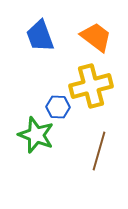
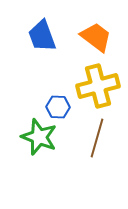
blue trapezoid: moved 2 px right
yellow cross: moved 7 px right
green star: moved 3 px right, 2 px down
brown line: moved 2 px left, 13 px up
